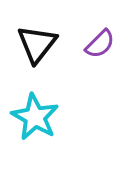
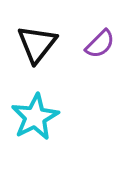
cyan star: rotated 15 degrees clockwise
